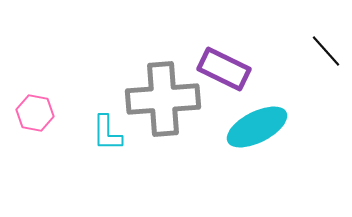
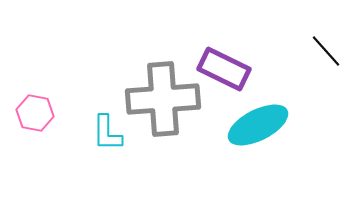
cyan ellipse: moved 1 px right, 2 px up
